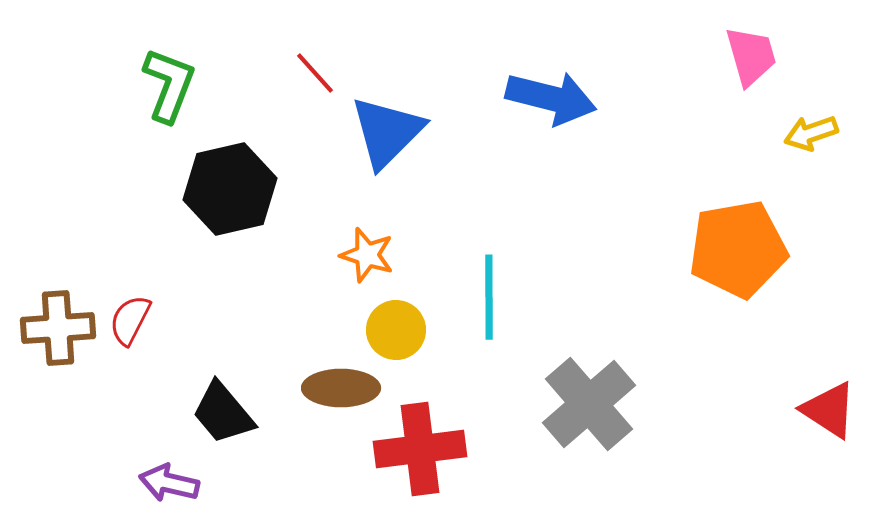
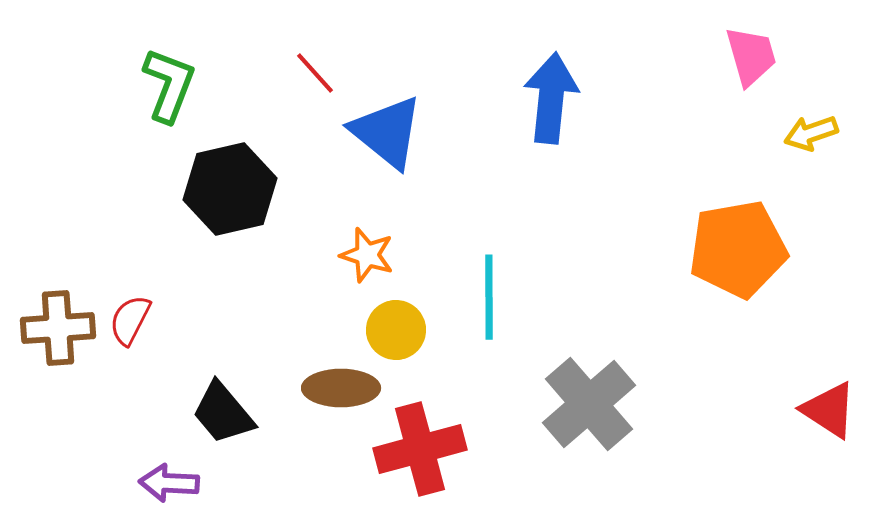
blue arrow: rotated 98 degrees counterclockwise
blue triangle: rotated 36 degrees counterclockwise
red cross: rotated 8 degrees counterclockwise
purple arrow: rotated 10 degrees counterclockwise
